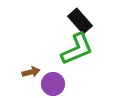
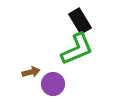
black rectangle: rotated 10 degrees clockwise
